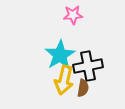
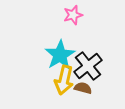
pink star: rotated 12 degrees counterclockwise
black cross: rotated 28 degrees counterclockwise
brown semicircle: rotated 84 degrees counterclockwise
